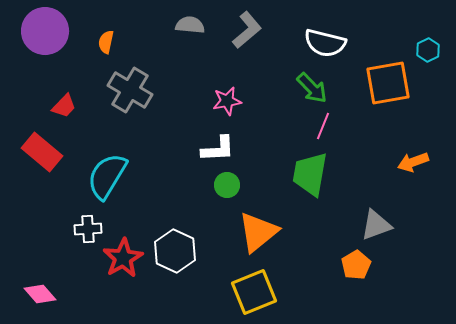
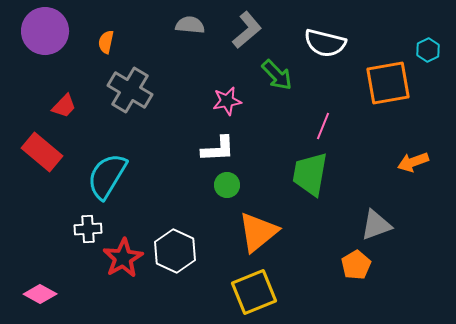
green arrow: moved 35 px left, 13 px up
pink diamond: rotated 20 degrees counterclockwise
